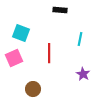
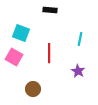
black rectangle: moved 10 px left
pink square: moved 1 px up; rotated 36 degrees counterclockwise
purple star: moved 5 px left, 3 px up
